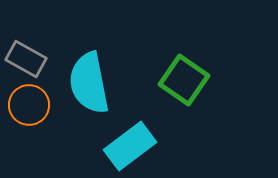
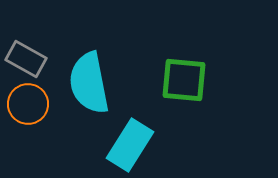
green square: rotated 30 degrees counterclockwise
orange circle: moved 1 px left, 1 px up
cyan rectangle: moved 1 px up; rotated 21 degrees counterclockwise
